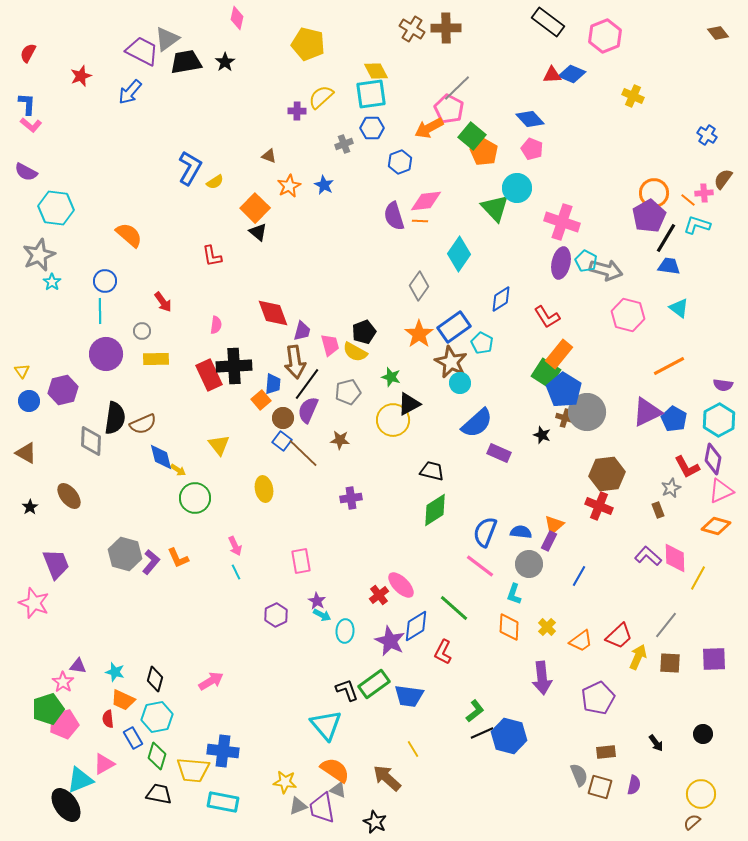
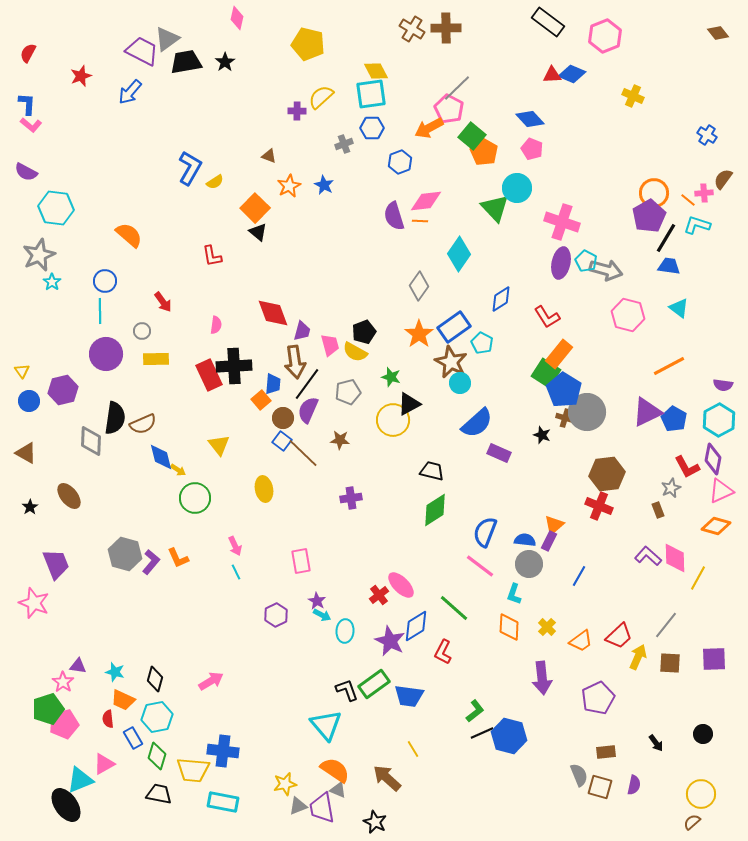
blue semicircle at (521, 532): moved 4 px right, 8 px down
yellow star at (285, 782): moved 2 px down; rotated 20 degrees counterclockwise
